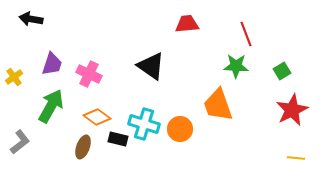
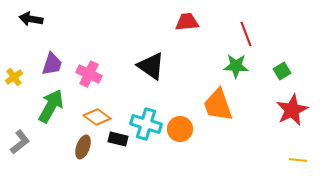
red trapezoid: moved 2 px up
cyan cross: moved 2 px right
yellow line: moved 2 px right, 2 px down
